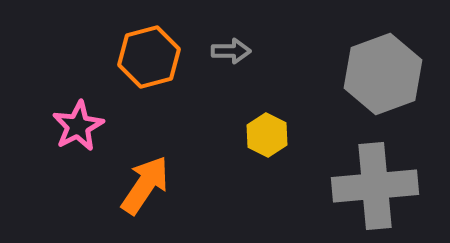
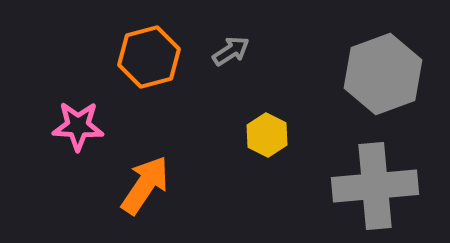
gray arrow: rotated 33 degrees counterclockwise
pink star: rotated 30 degrees clockwise
